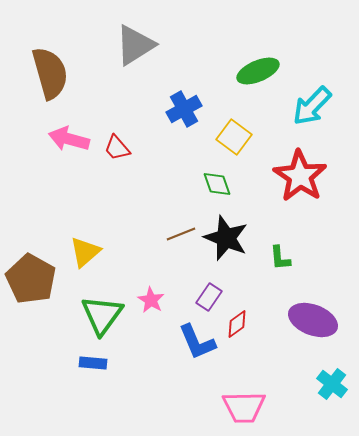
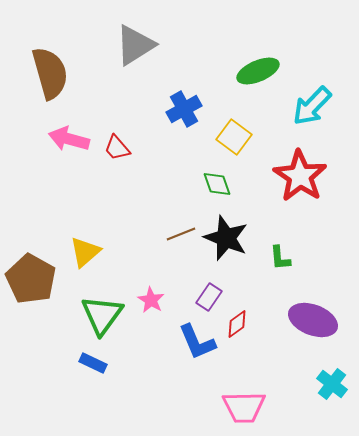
blue rectangle: rotated 20 degrees clockwise
